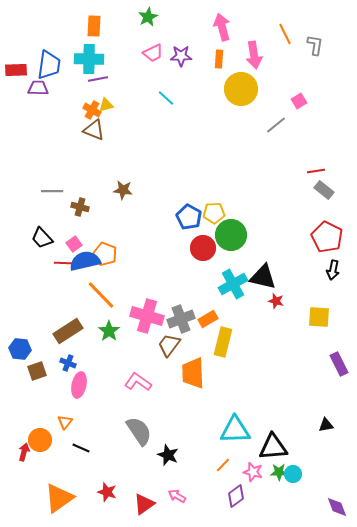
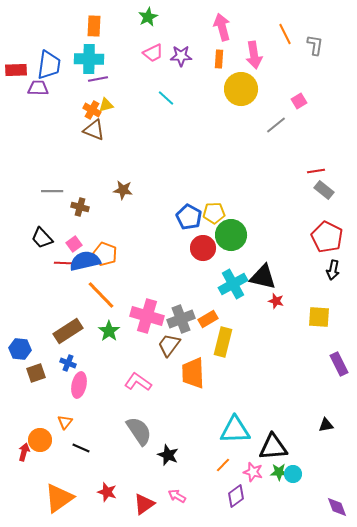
brown square at (37, 371): moved 1 px left, 2 px down
